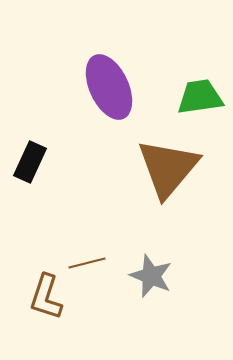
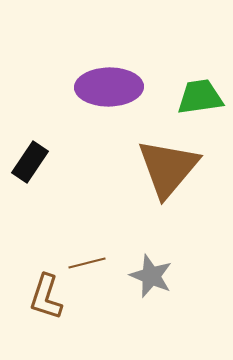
purple ellipse: rotated 66 degrees counterclockwise
black rectangle: rotated 9 degrees clockwise
